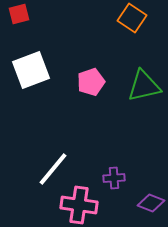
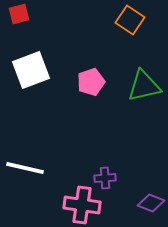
orange square: moved 2 px left, 2 px down
white line: moved 28 px left, 1 px up; rotated 63 degrees clockwise
purple cross: moved 9 px left
pink cross: moved 3 px right
